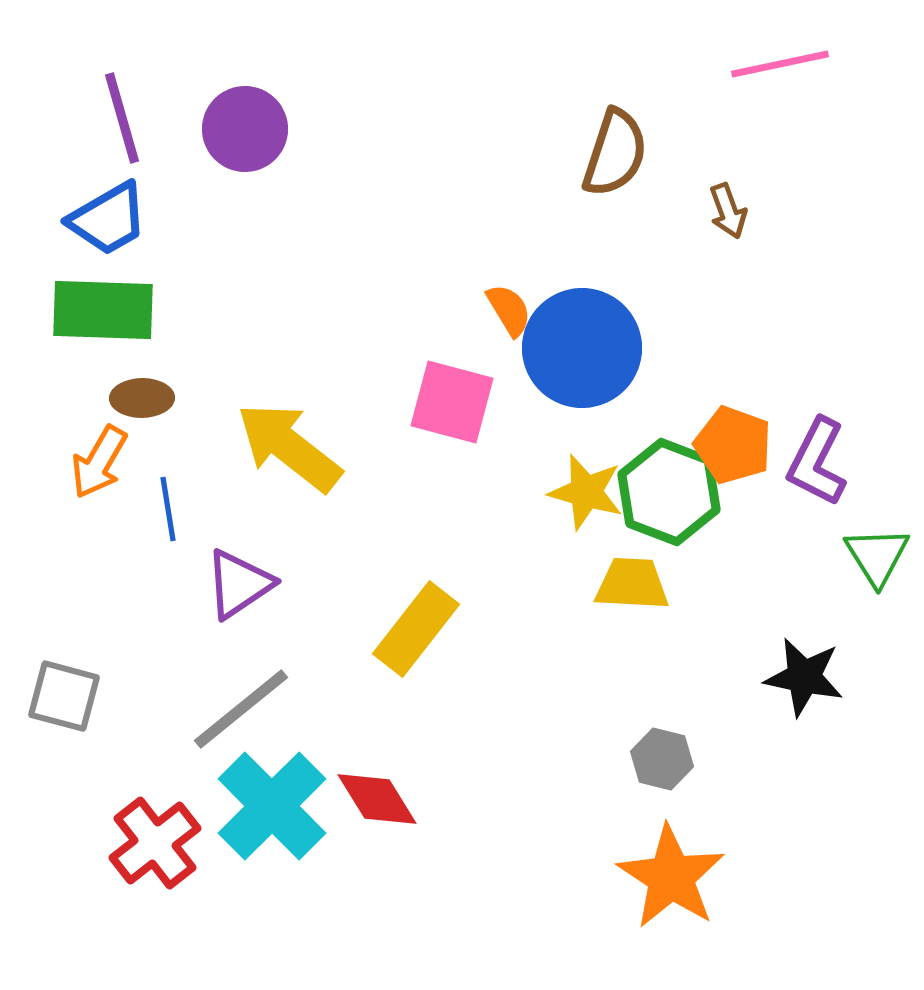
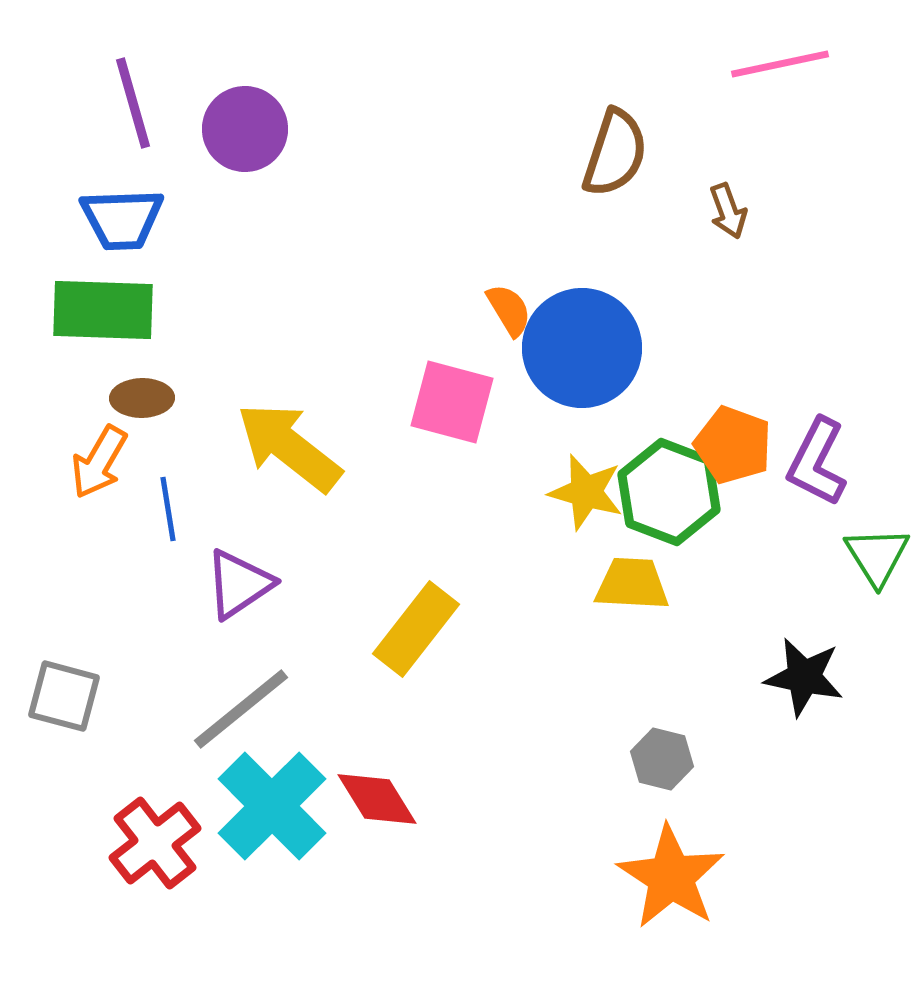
purple line: moved 11 px right, 15 px up
blue trapezoid: moved 14 px right; rotated 28 degrees clockwise
